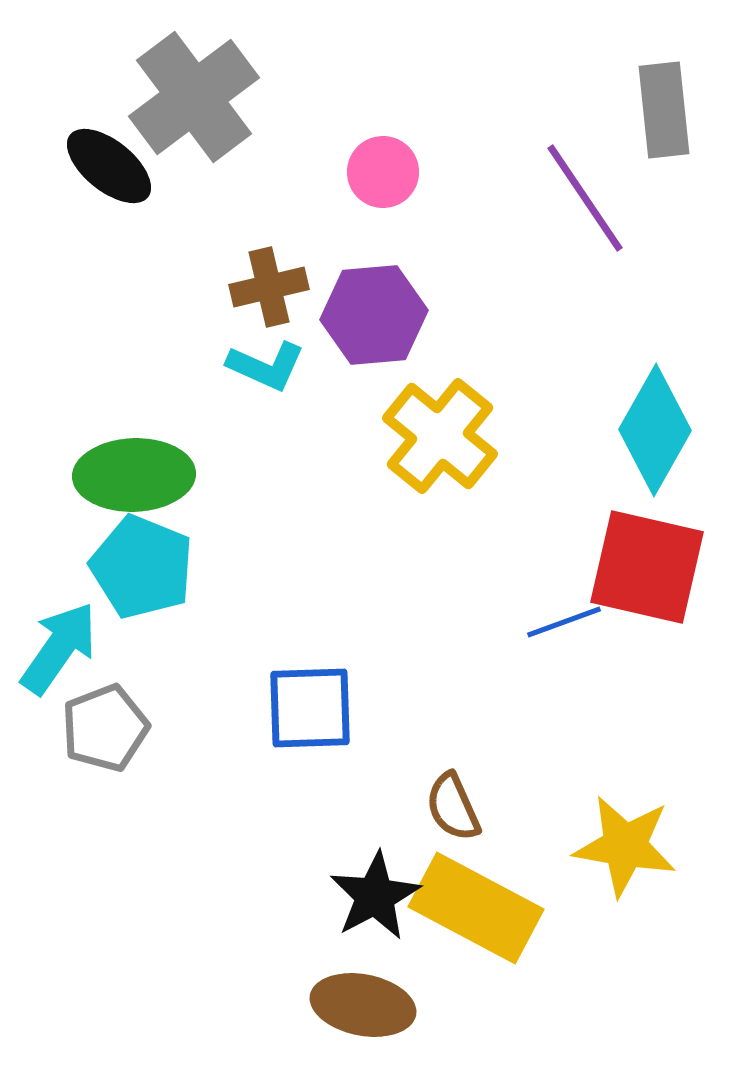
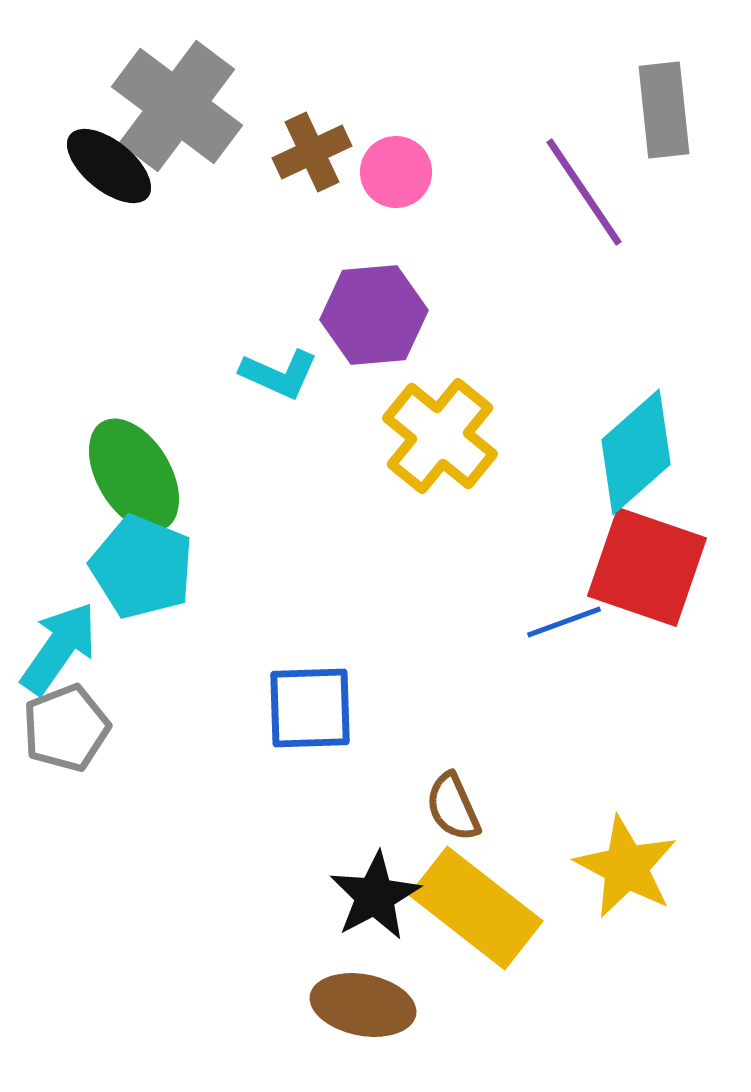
gray cross: moved 17 px left, 9 px down; rotated 16 degrees counterclockwise
pink circle: moved 13 px right
purple line: moved 1 px left, 6 px up
brown cross: moved 43 px right, 135 px up; rotated 12 degrees counterclockwise
cyan L-shape: moved 13 px right, 8 px down
cyan diamond: moved 19 px left, 22 px down; rotated 19 degrees clockwise
green ellipse: rotated 61 degrees clockwise
red square: rotated 6 degrees clockwise
gray pentagon: moved 39 px left
yellow star: moved 1 px right, 21 px down; rotated 18 degrees clockwise
yellow rectangle: rotated 10 degrees clockwise
